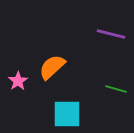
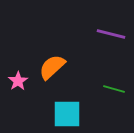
green line: moved 2 px left
